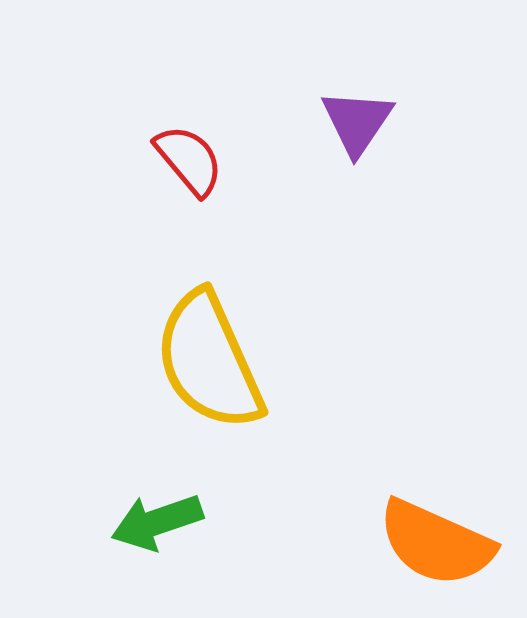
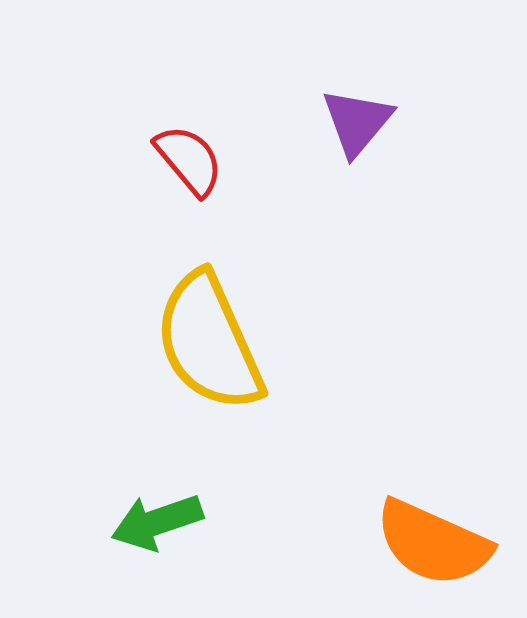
purple triangle: rotated 6 degrees clockwise
yellow semicircle: moved 19 px up
orange semicircle: moved 3 px left
